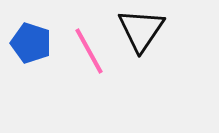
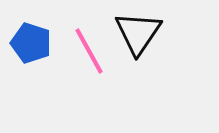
black triangle: moved 3 px left, 3 px down
